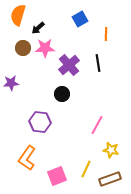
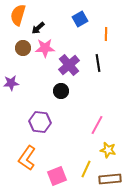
black circle: moved 1 px left, 3 px up
yellow star: moved 3 px left
brown rectangle: rotated 15 degrees clockwise
